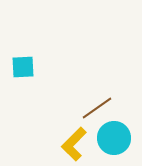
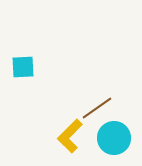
yellow L-shape: moved 4 px left, 8 px up
